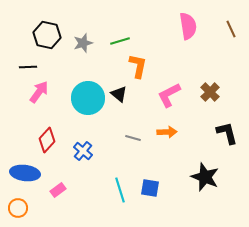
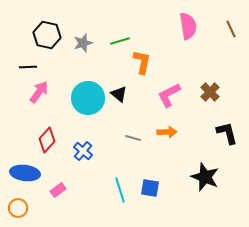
orange L-shape: moved 4 px right, 4 px up
